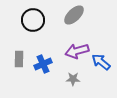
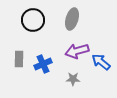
gray ellipse: moved 2 px left, 4 px down; rotated 30 degrees counterclockwise
